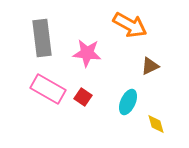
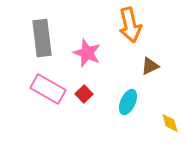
orange arrow: rotated 48 degrees clockwise
pink star: rotated 16 degrees clockwise
red square: moved 1 px right, 3 px up; rotated 12 degrees clockwise
yellow diamond: moved 14 px right, 1 px up
